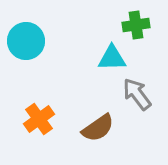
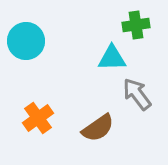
orange cross: moved 1 px left, 1 px up
